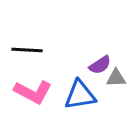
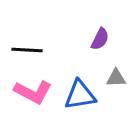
purple semicircle: moved 26 px up; rotated 30 degrees counterclockwise
